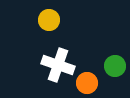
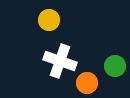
white cross: moved 2 px right, 4 px up
